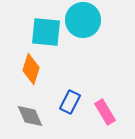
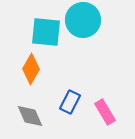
orange diamond: rotated 12 degrees clockwise
